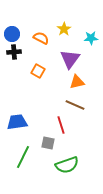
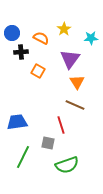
blue circle: moved 1 px up
black cross: moved 7 px right
orange triangle: rotated 49 degrees counterclockwise
